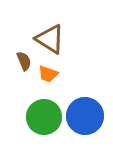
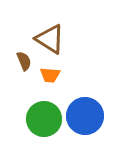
orange trapezoid: moved 2 px right, 1 px down; rotated 15 degrees counterclockwise
green circle: moved 2 px down
